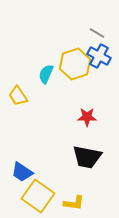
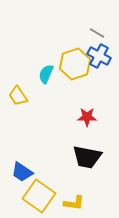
yellow square: moved 1 px right
